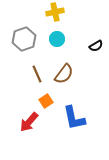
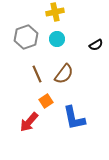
gray hexagon: moved 2 px right, 2 px up
black semicircle: moved 1 px up
